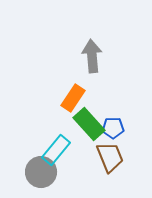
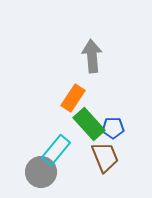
brown trapezoid: moved 5 px left
